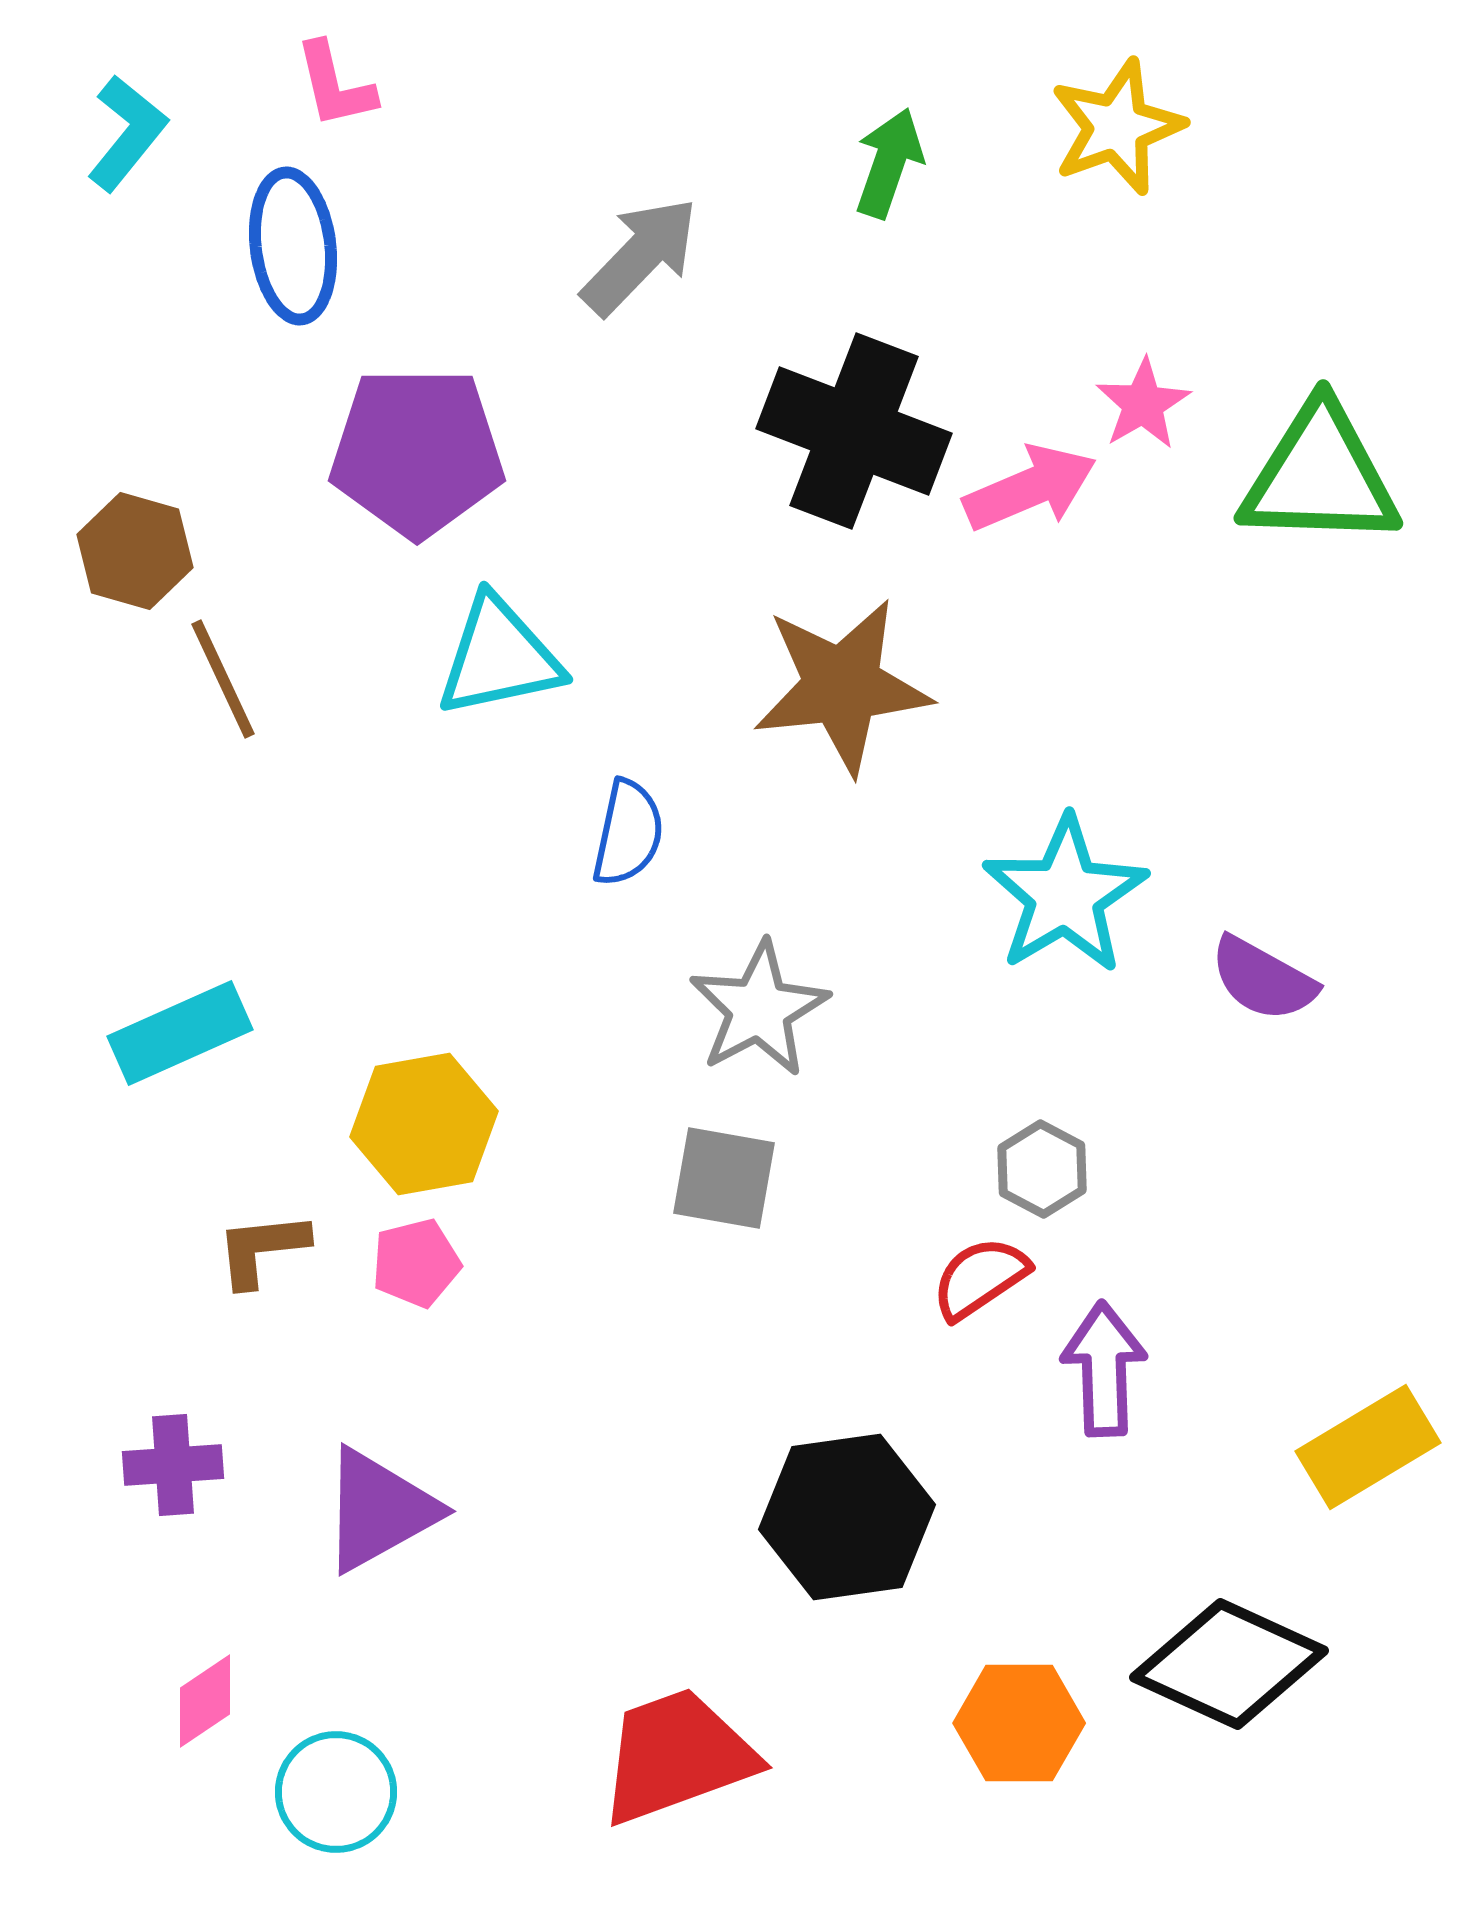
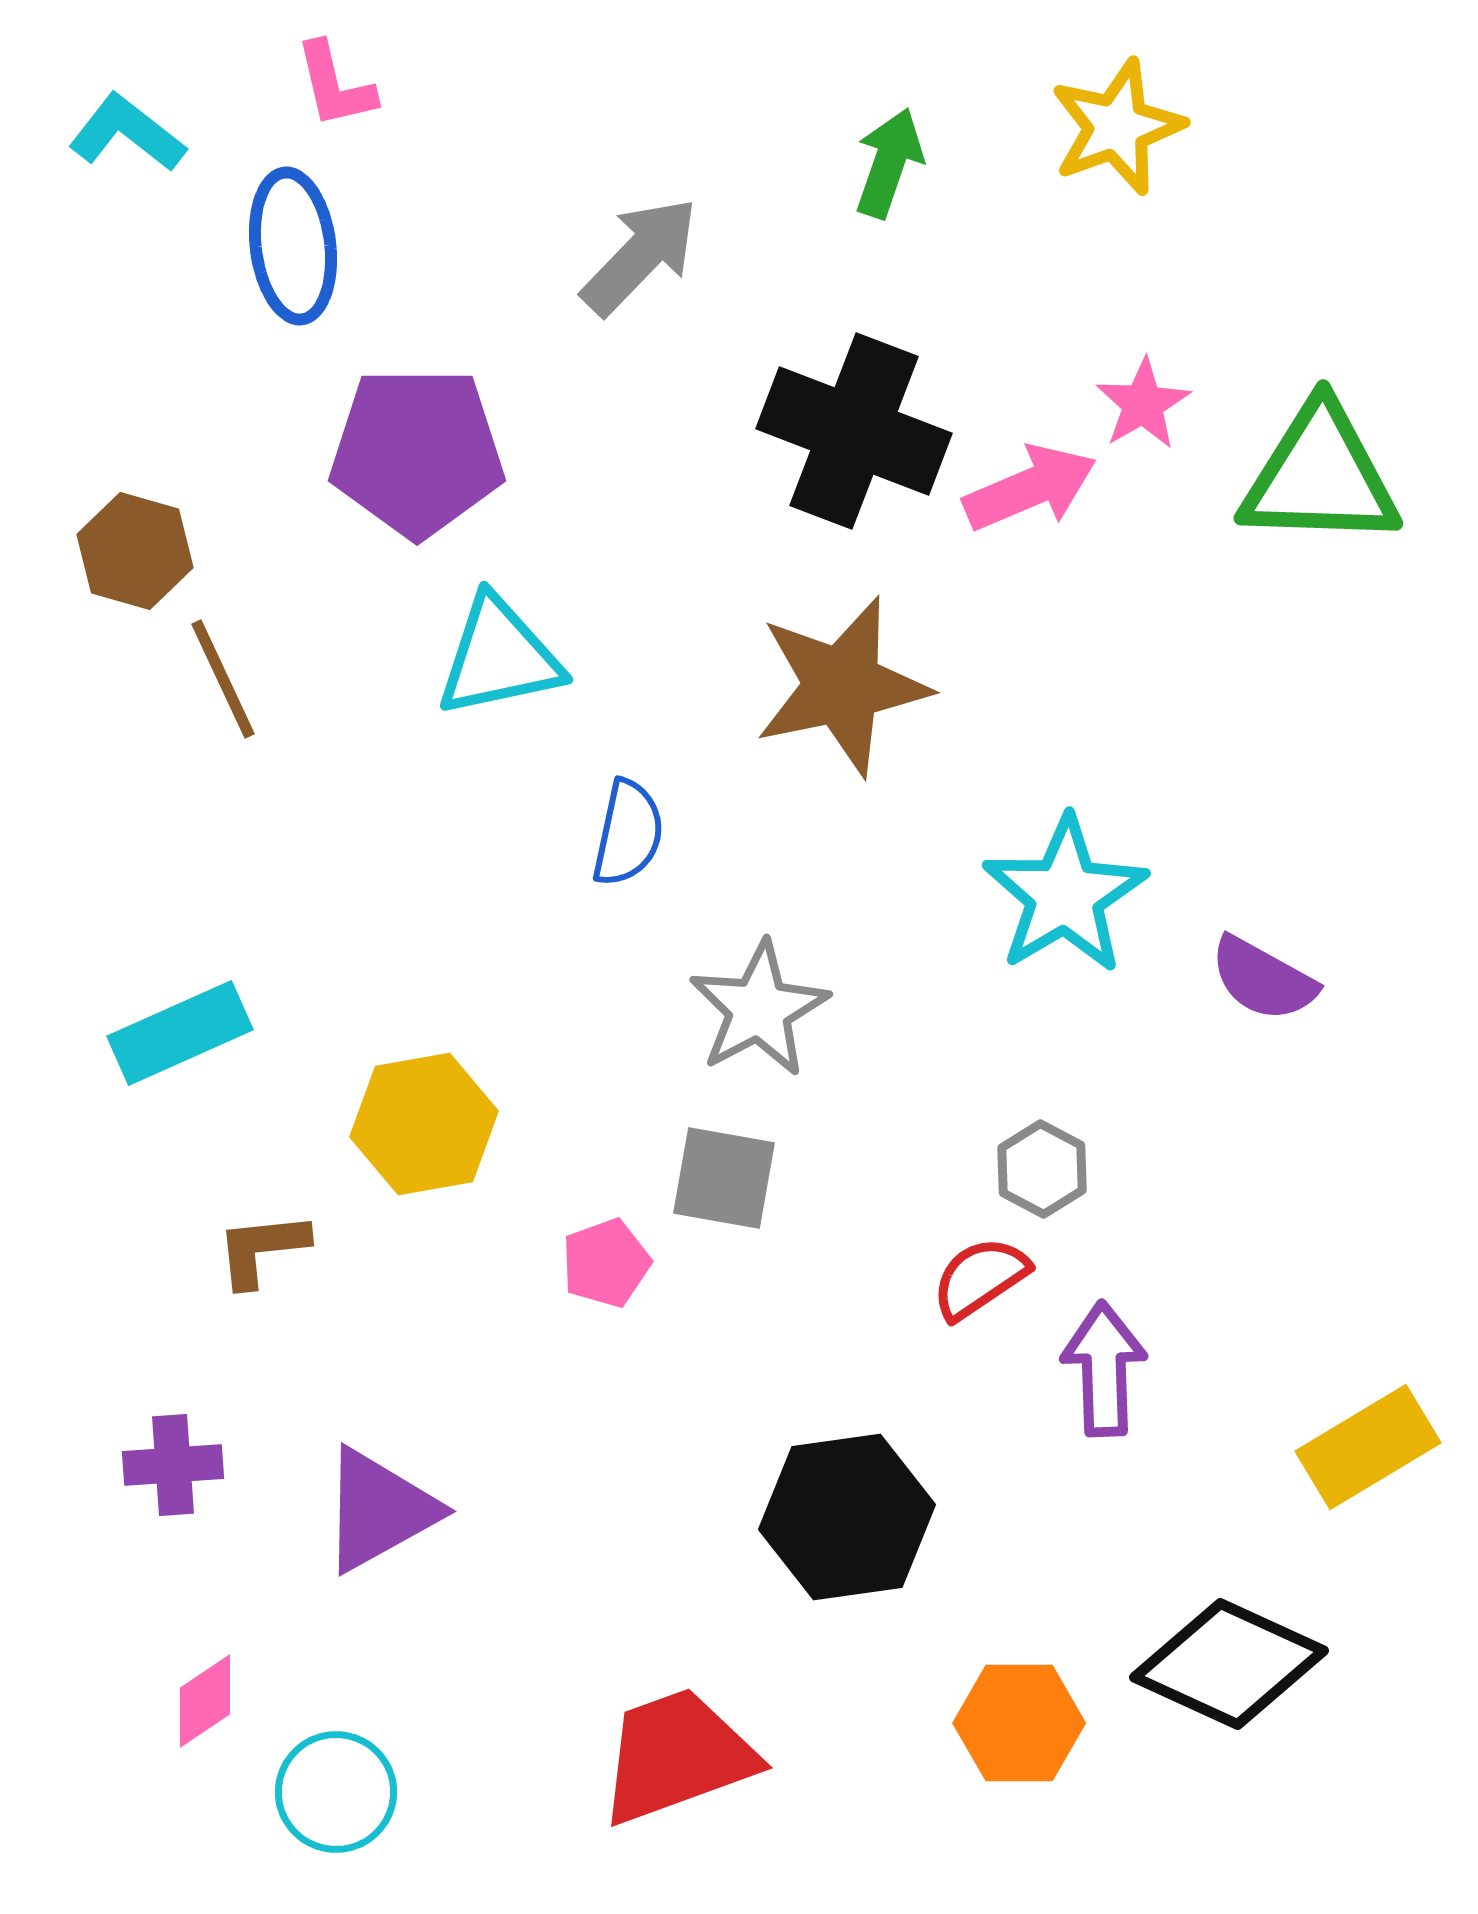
cyan L-shape: rotated 91 degrees counterclockwise
brown star: rotated 6 degrees counterclockwise
pink pentagon: moved 190 px right; rotated 6 degrees counterclockwise
